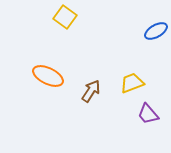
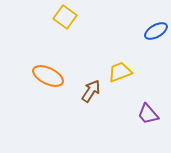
yellow trapezoid: moved 12 px left, 11 px up
